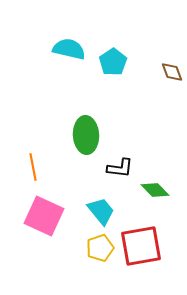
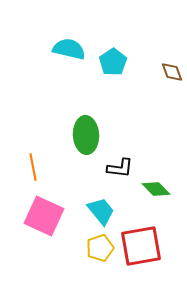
green diamond: moved 1 px right, 1 px up
